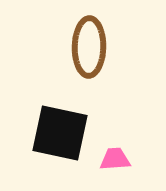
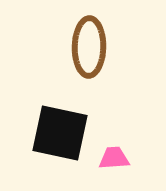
pink trapezoid: moved 1 px left, 1 px up
